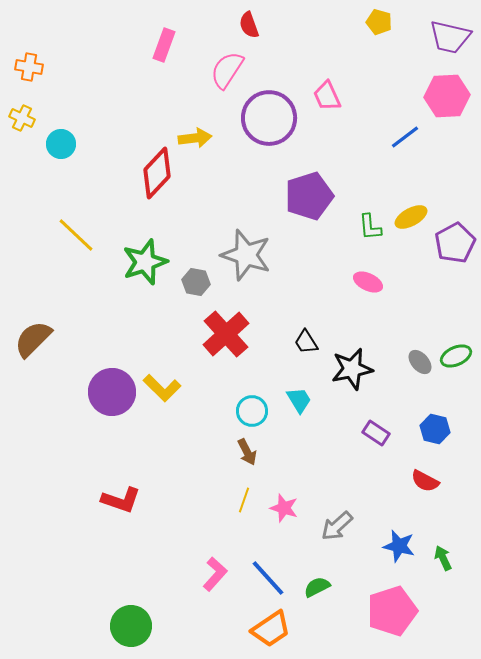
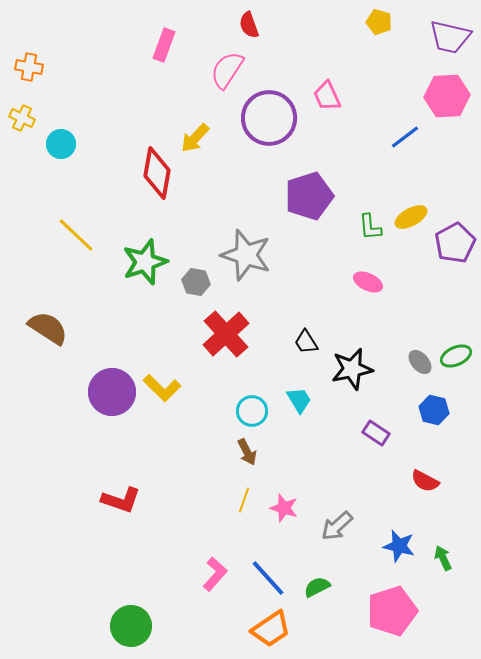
yellow arrow at (195, 138): rotated 140 degrees clockwise
red diamond at (157, 173): rotated 33 degrees counterclockwise
brown semicircle at (33, 339): moved 15 px right, 11 px up; rotated 78 degrees clockwise
blue hexagon at (435, 429): moved 1 px left, 19 px up
